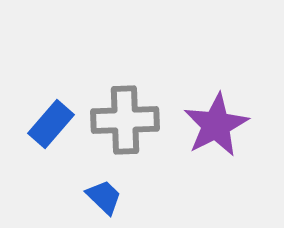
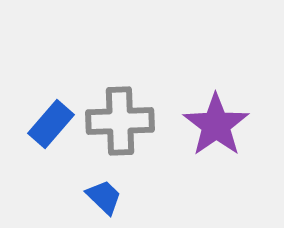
gray cross: moved 5 px left, 1 px down
purple star: rotated 8 degrees counterclockwise
